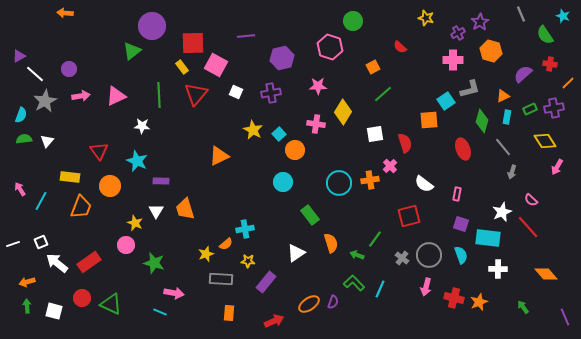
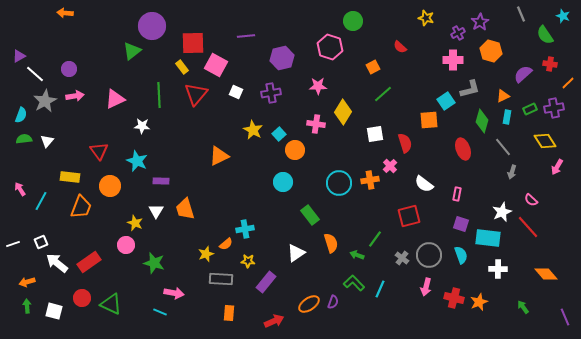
pink arrow at (81, 96): moved 6 px left
pink triangle at (116, 96): moved 1 px left, 3 px down
